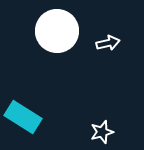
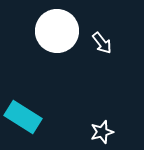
white arrow: moved 6 px left; rotated 65 degrees clockwise
